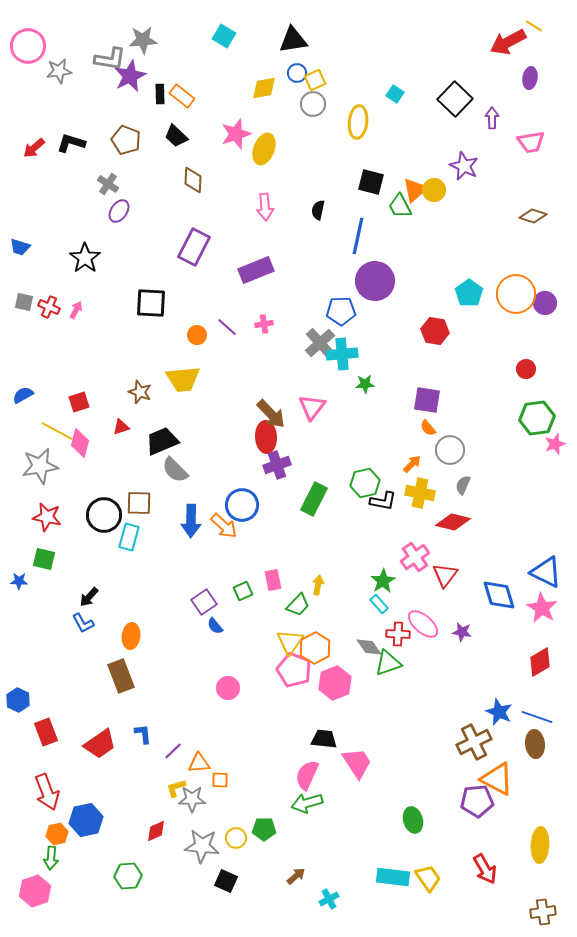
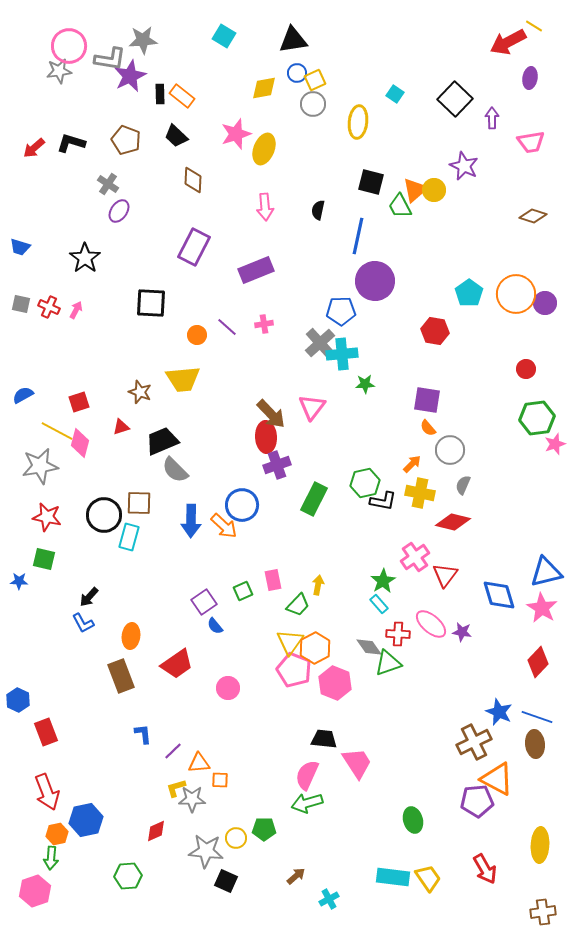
pink circle at (28, 46): moved 41 px right
gray square at (24, 302): moved 3 px left, 2 px down
blue triangle at (546, 572): rotated 40 degrees counterclockwise
pink ellipse at (423, 624): moved 8 px right
red diamond at (540, 662): moved 2 px left; rotated 16 degrees counterclockwise
pink hexagon at (335, 683): rotated 16 degrees counterclockwise
red trapezoid at (100, 744): moved 77 px right, 80 px up
gray star at (202, 846): moved 4 px right, 5 px down
